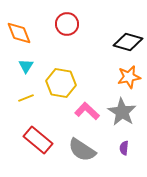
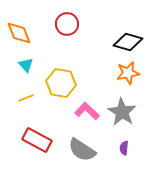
cyan triangle: moved 1 px up; rotated 14 degrees counterclockwise
orange star: moved 1 px left, 4 px up
red rectangle: moved 1 px left; rotated 12 degrees counterclockwise
